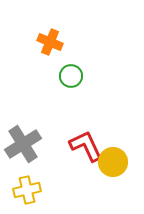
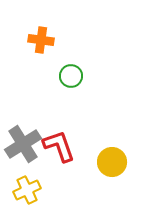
orange cross: moved 9 px left, 2 px up; rotated 15 degrees counterclockwise
red L-shape: moved 27 px left; rotated 6 degrees clockwise
yellow circle: moved 1 px left
yellow cross: rotated 12 degrees counterclockwise
